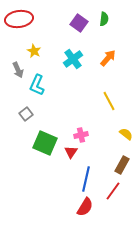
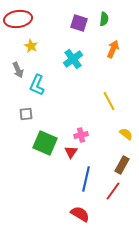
red ellipse: moved 1 px left
purple square: rotated 18 degrees counterclockwise
yellow star: moved 3 px left, 5 px up
orange arrow: moved 5 px right, 9 px up; rotated 18 degrees counterclockwise
gray square: rotated 32 degrees clockwise
red semicircle: moved 5 px left, 7 px down; rotated 90 degrees counterclockwise
